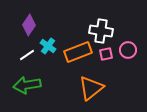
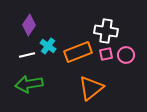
white cross: moved 5 px right
pink circle: moved 2 px left, 5 px down
white line: rotated 21 degrees clockwise
green arrow: moved 2 px right, 1 px up
